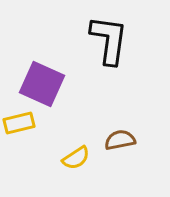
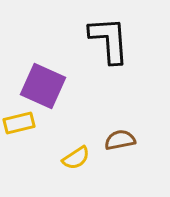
black L-shape: rotated 12 degrees counterclockwise
purple square: moved 1 px right, 2 px down
